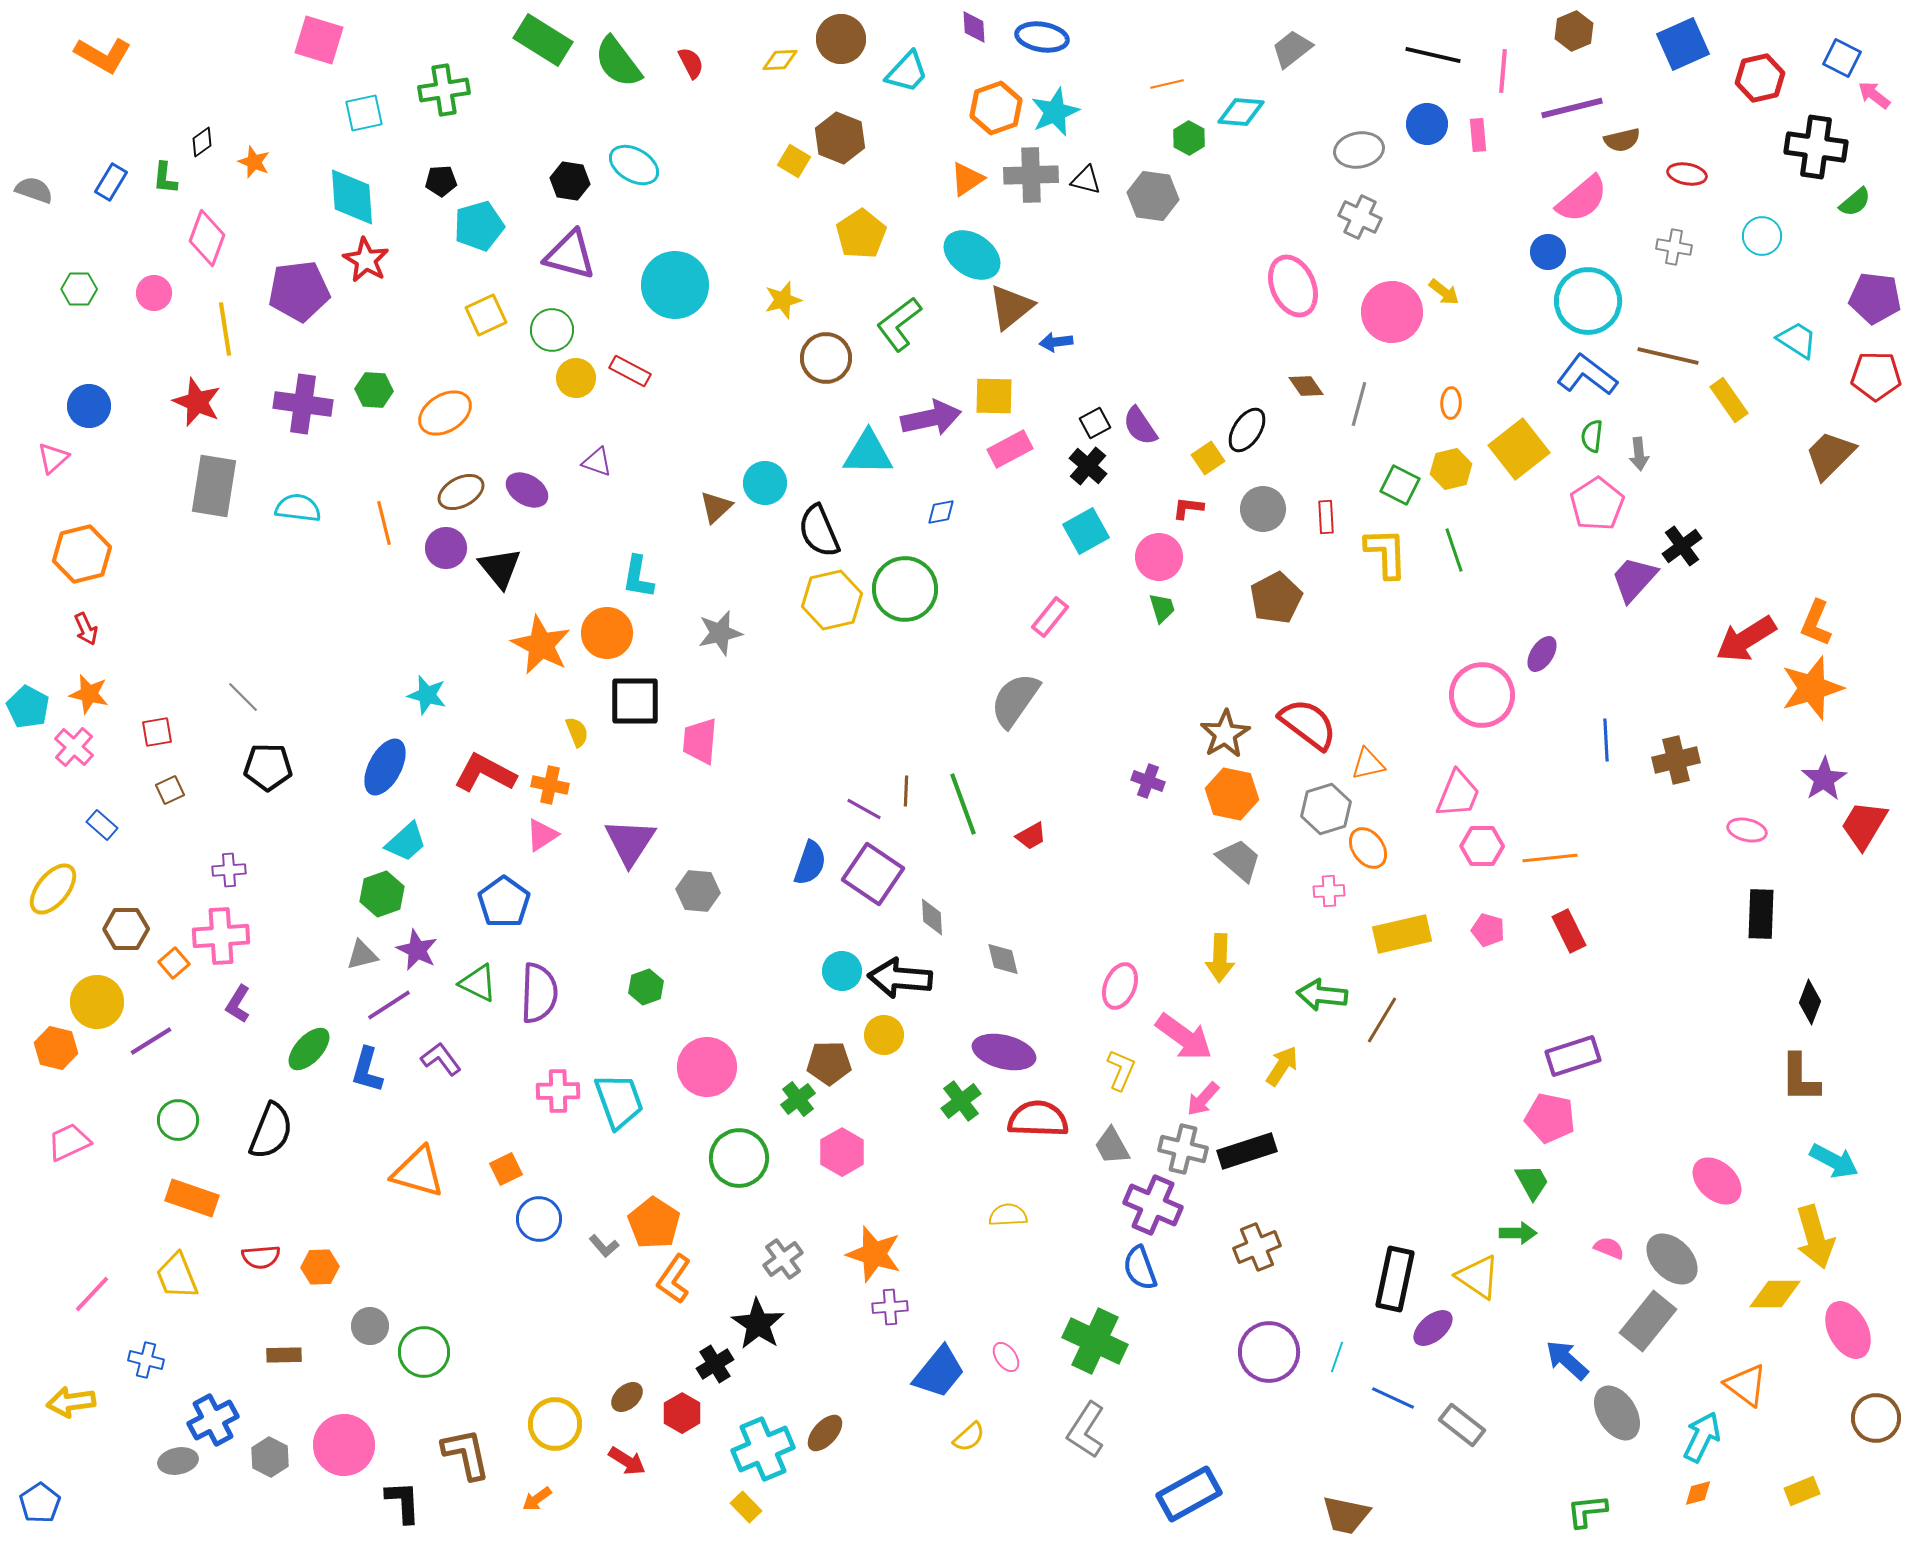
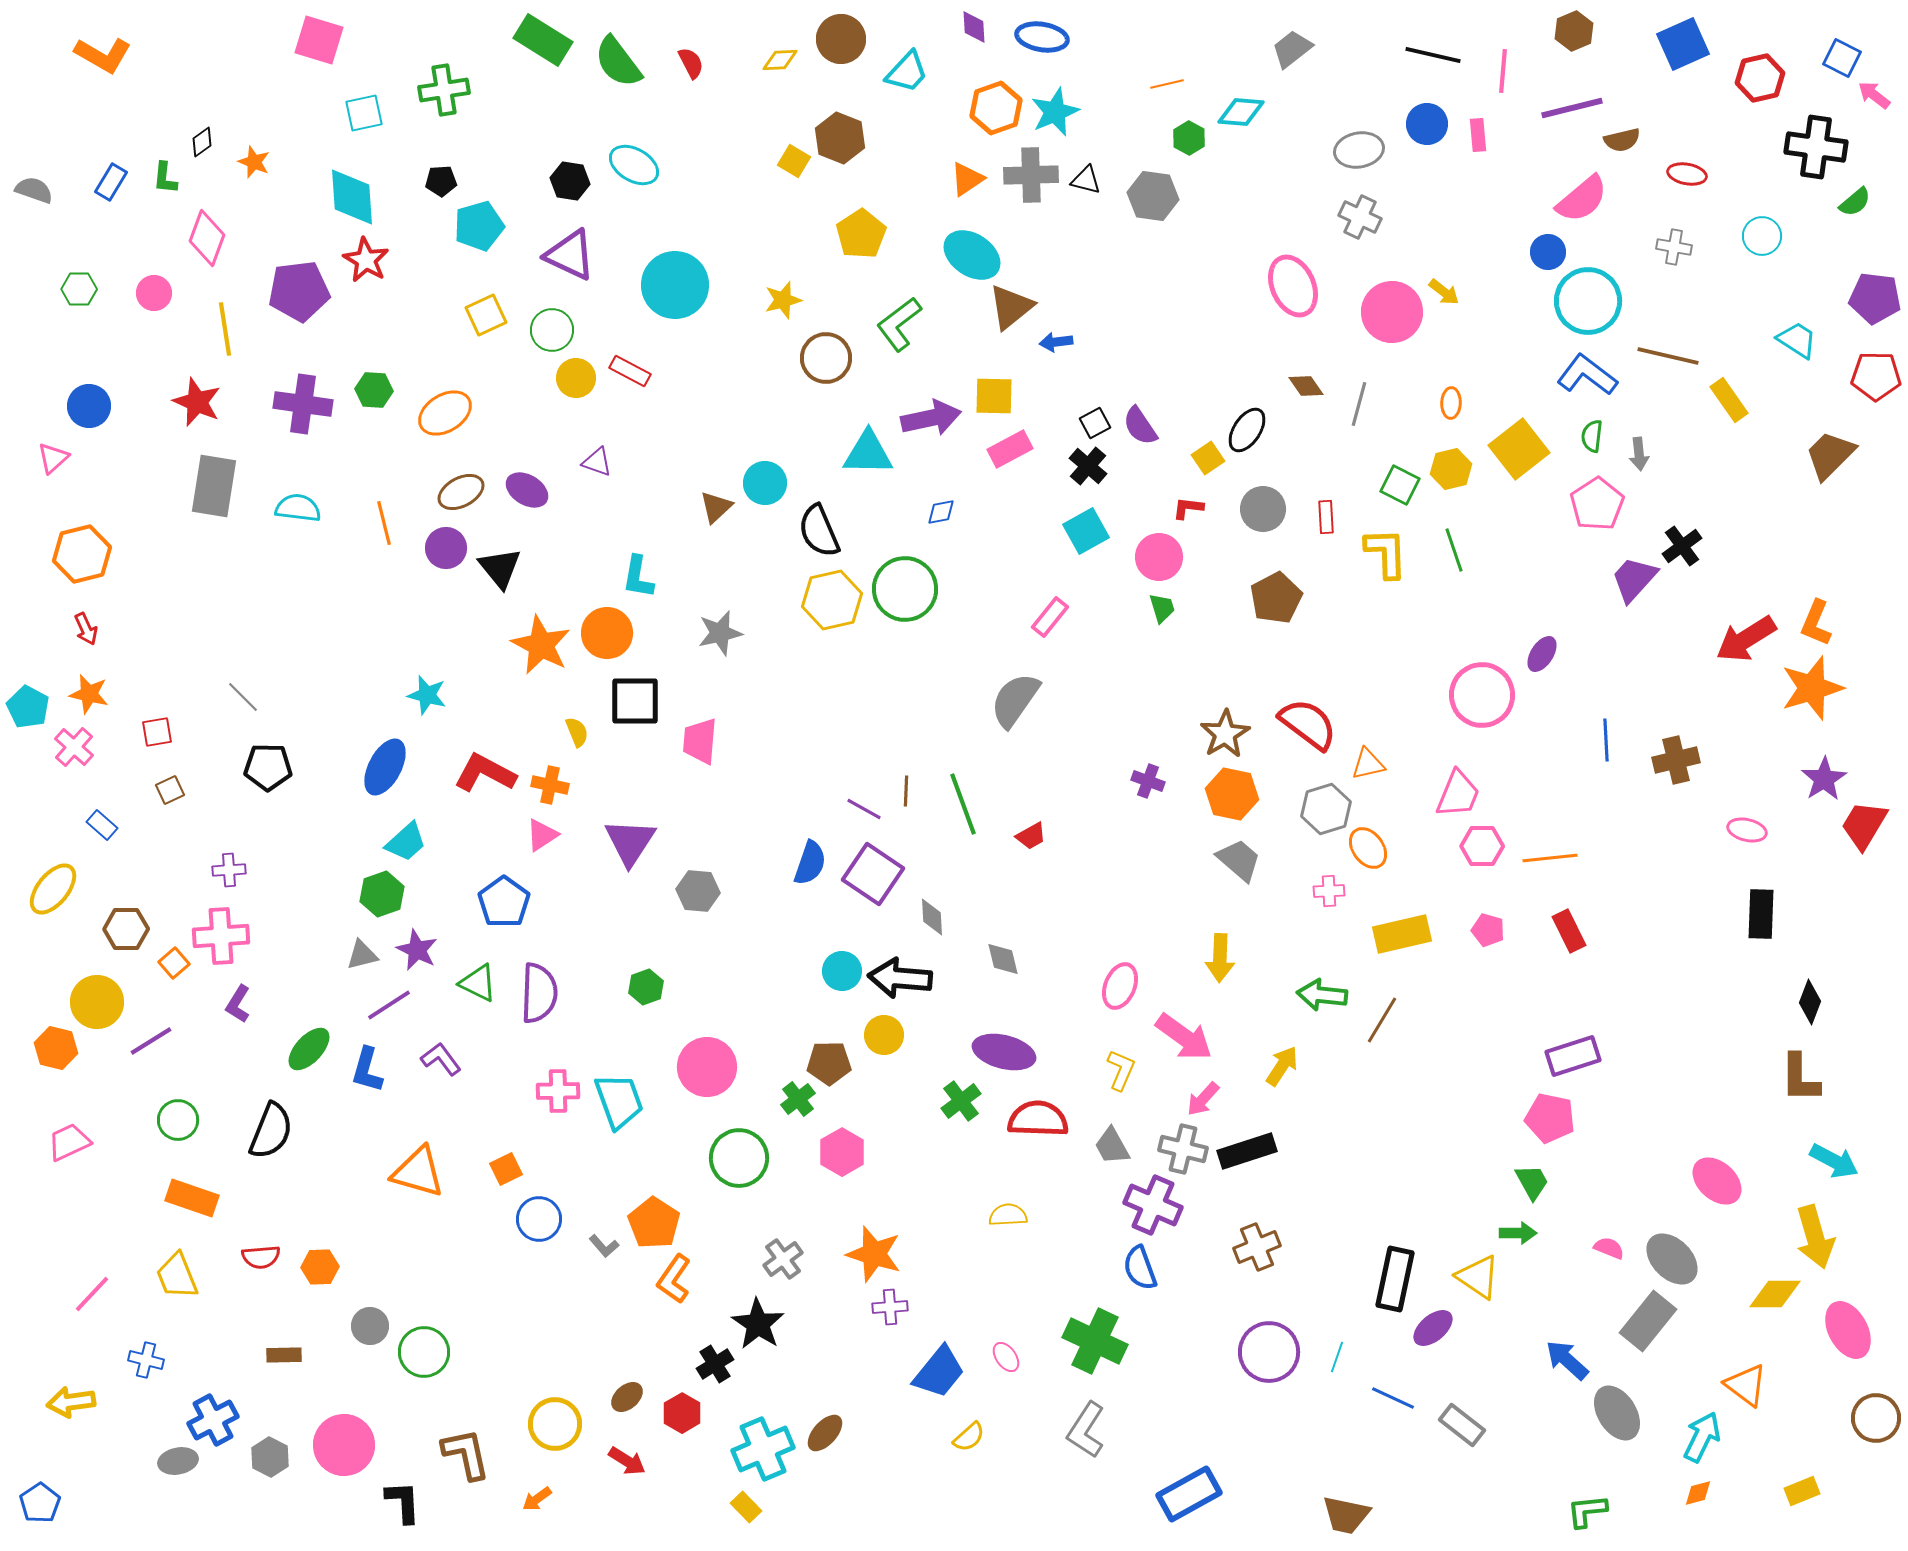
purple triangle at (570, 255): rotated 10 degrees clockwise
